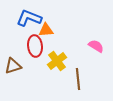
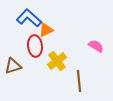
blue L-shape: rotated 20 degrees clockwise
orange triangle: rotated 21 degrees counterclockwise
brown line: moved 1 px right, 2 px down
